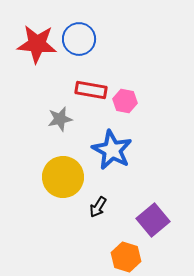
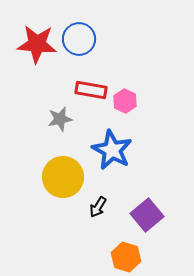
pink hexagon: rotated 15 degrees clockwise
purple square: moved 6 px left, 5 px up
